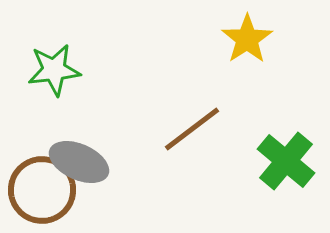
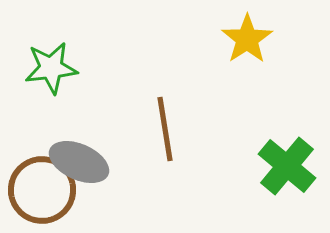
green star: moved 3 px left, 2 px up
brown line: moved 27 px left; rotated 62 degrees counterclockwise
green cross: moved 1 px right, 5 px down
